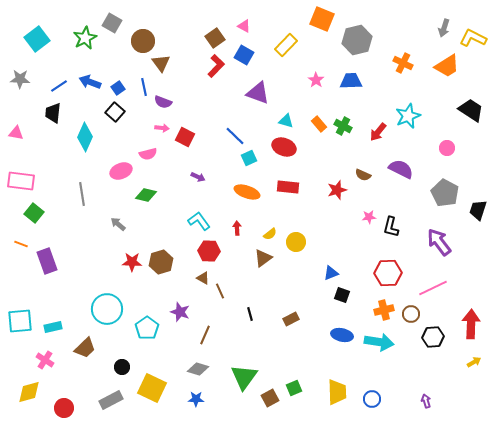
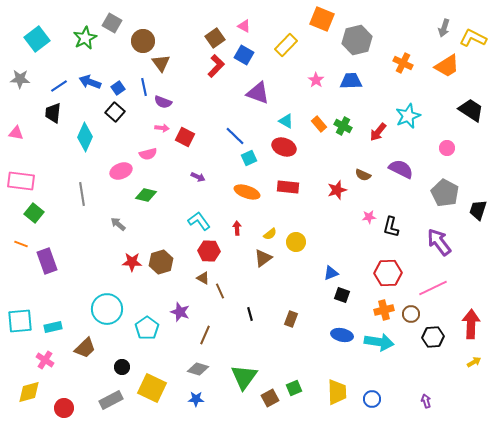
cyan triangle at (286, 121): rotated 14 degrees clockwise
brown rectangle at (291, 319): rotated 42 degrees counterclockwise
